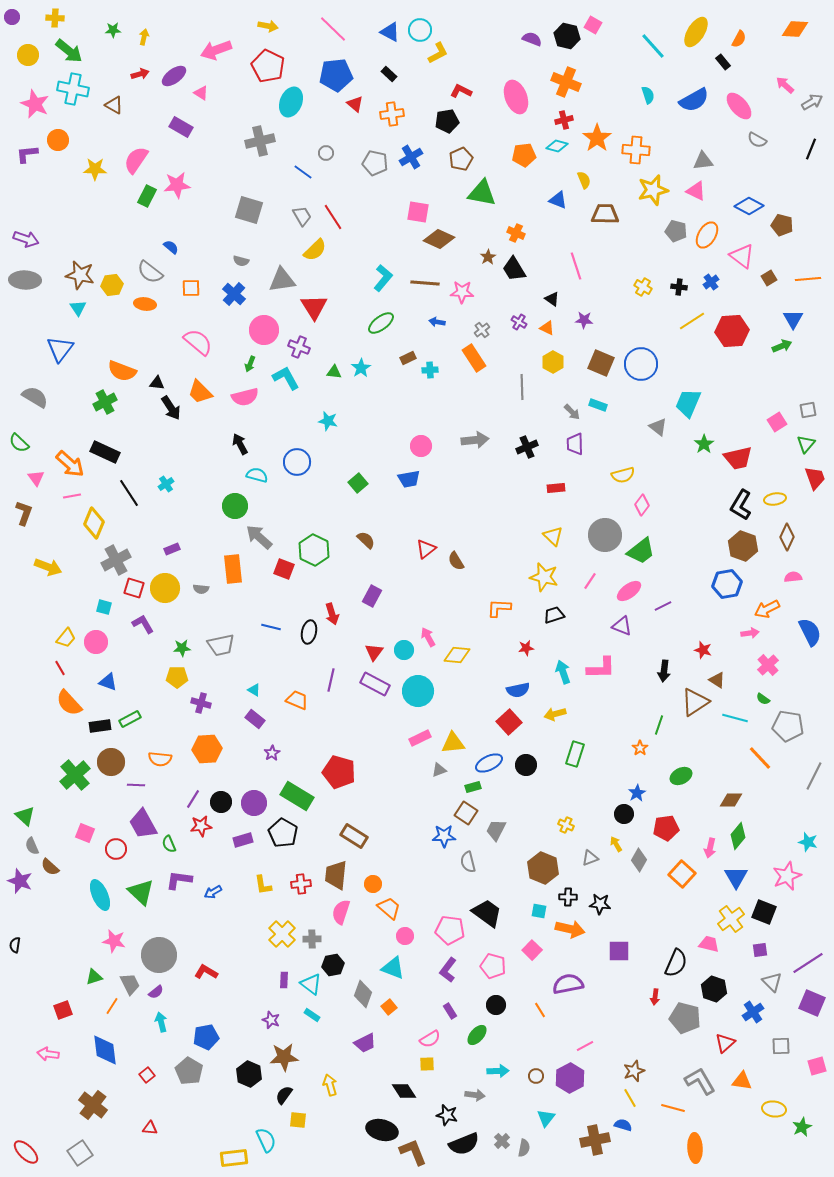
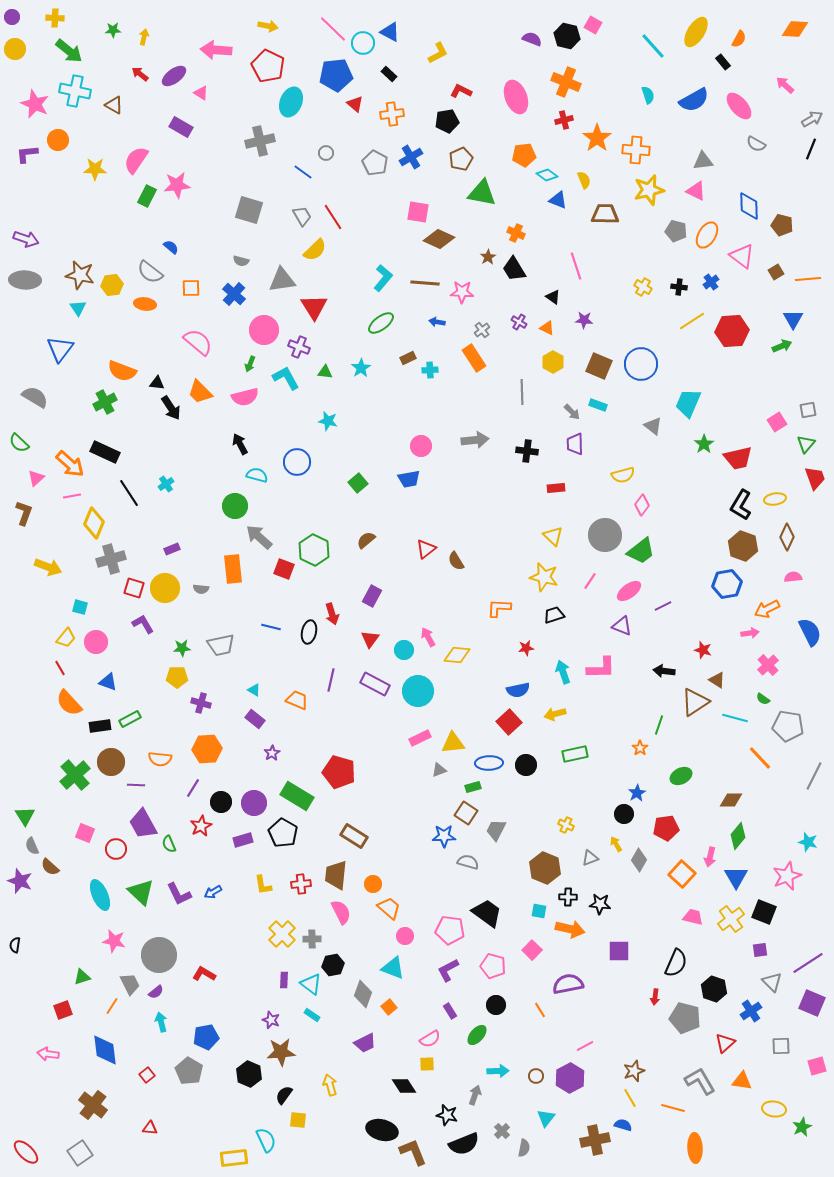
cyan circle at (420, 30): moved 57 px left, 13 px down
pink arrow at (216, 50): rotated 24 degrees clockwise
yellow circle at (28, 55): moved 13 px left, 6 px up
red arrow at (140, 74): rotated 126 degrees counterclockwise
cyan cross at (73, 89): moved 2 px right, 2 px down
gray arrow at (812, 102): moved 17 px down
gray semicircle at (757, 140): moved 1 px left, 4 px down
cyan diamond at (557, 146): moved 10 px left, 29 px down; rotated 20 degrees clockwise
gray pentagon at (375, 163): rotated 15 degrees clockwise
yellow star at (653, 190): moved 4 px left
blue diamond at (749, 206): rotated 60 degrees clockwise
brown square at (769, 278): moved 7 px right, 6 px up
black triangle at (552, 299): moved 1 px right, 2 px up
brown square at (601, 363): moved 2 px left, 3 px down
green triangle at (334, 372): moved 9 px left
gray line at (522, 387): moved 5 px down
gray triangle at (658, 427): moved 5 px left, 1 px up
black cross at (527, 447): moved 4 px down; rotated 30 degrees clockwise
pink triangle at (36, 478): rotated 24 degrees clockwise
brown semicircle at (366, 540): rotated 84 degrees counterclockwise
gray cross at (116, 560): moved 5 px left, 1 px up; rotated 12 degrees clockwise
cyan square at (104, 607): moved 24 px left
red triangle at (374, 652): moved 4 px left, 13 px up
black arrow at (664, 671): rotated 90 degrees clockwise
green rectangle at (575, 754): rotated 60 degrees clockwise
blue ellipse at (489, 763): rotated 24 degrees clockwise
purple line at (193, 799): moved 11 px up
green triangle at (25, 816): rotated 15 degrees clockwise
red star at (201, 826): rotated 20 degrees counterclockwise
pink arrow at (710, 848): moved 9 px down
gray semicircle at (468, 862): rotated 120 degrees clockwise
brown hexagon at (543, 868): moved 2 px right
purple L-shape at (179, 880): moved 14 px down; rotated 124 degrees counterclockwise
pink semicircle at (341, 912): rotated 135 degrees clockwise
pink trapezoid at (709, 944): moved 16 px left, 27 px up
purple L-shape at (448, 970): rotated 25 degrees clockwise
red L-shape at (206, 972): moved 2 px left, 2 px down
green triangle at (94, 977): moved 12 px left
blue cross at (753, 1012): moved 2 px left, 1 px up
brown star at (284, 1057): moved 3 px left, 5 px up
black diamond at (404, 1091): moved 5 px up
gray arrow at (475, 1095): rotated 78 degrees counterclockwise
gray cross at (502, 1141): moved 10 px up
